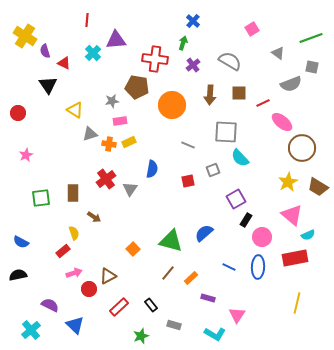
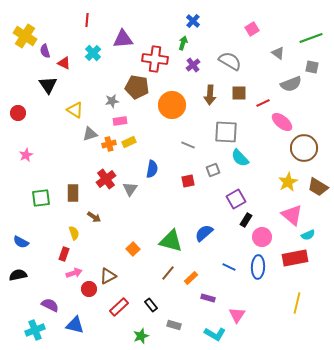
purple triangle at (116, 40): moved 7 px right, 1 px up
orange cross at (109, 144): rotated 24 degrees counterclockwise
brown circle at (302, 148): moved 2 px right
red rectangle at (63, 251): moved 1 px right, 3 px down; rotated 32 degrees counterclockwise
blue triangle at (75, 325): rotated 30 degrees counterclockwise
cyan cross at (31, 330): moved 4 px right; rotated 18 degrees clockwise
